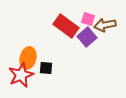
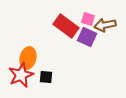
purple square: rotated 24 degrees counterclockwise
black square: moved 9 px down
